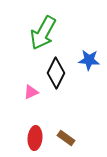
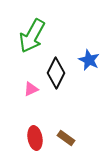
green arrow: moved 11 px left, 3 px down
blue star: rotated 20 degrees clockwise
pink triangle: moved 3 px up
red ellipse: rotated 15 degrees counterclockwise
